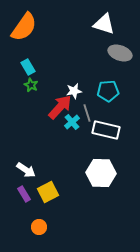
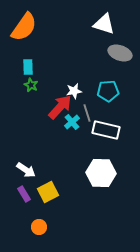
cyan rectangle: rotated 28 degrees clockwise
